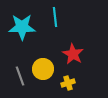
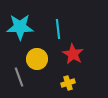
cyan line: moved 3 px right, 12 px down
cyan star: moved 2 px left
yellow circle: moved 6 px left, 10 px up
gray line: moved 1 px left, 1 px down
